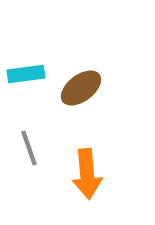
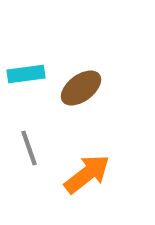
orange arrow: rotated 123 degrees counterclockwise
